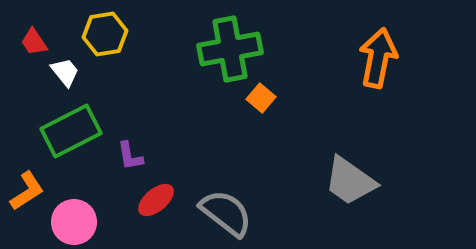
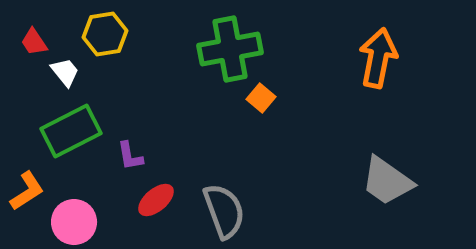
gray trapezoid: moved 37 px right
gray semicircle: moved 2 px left, 2 px up; rotated 32 degrees clockwise
